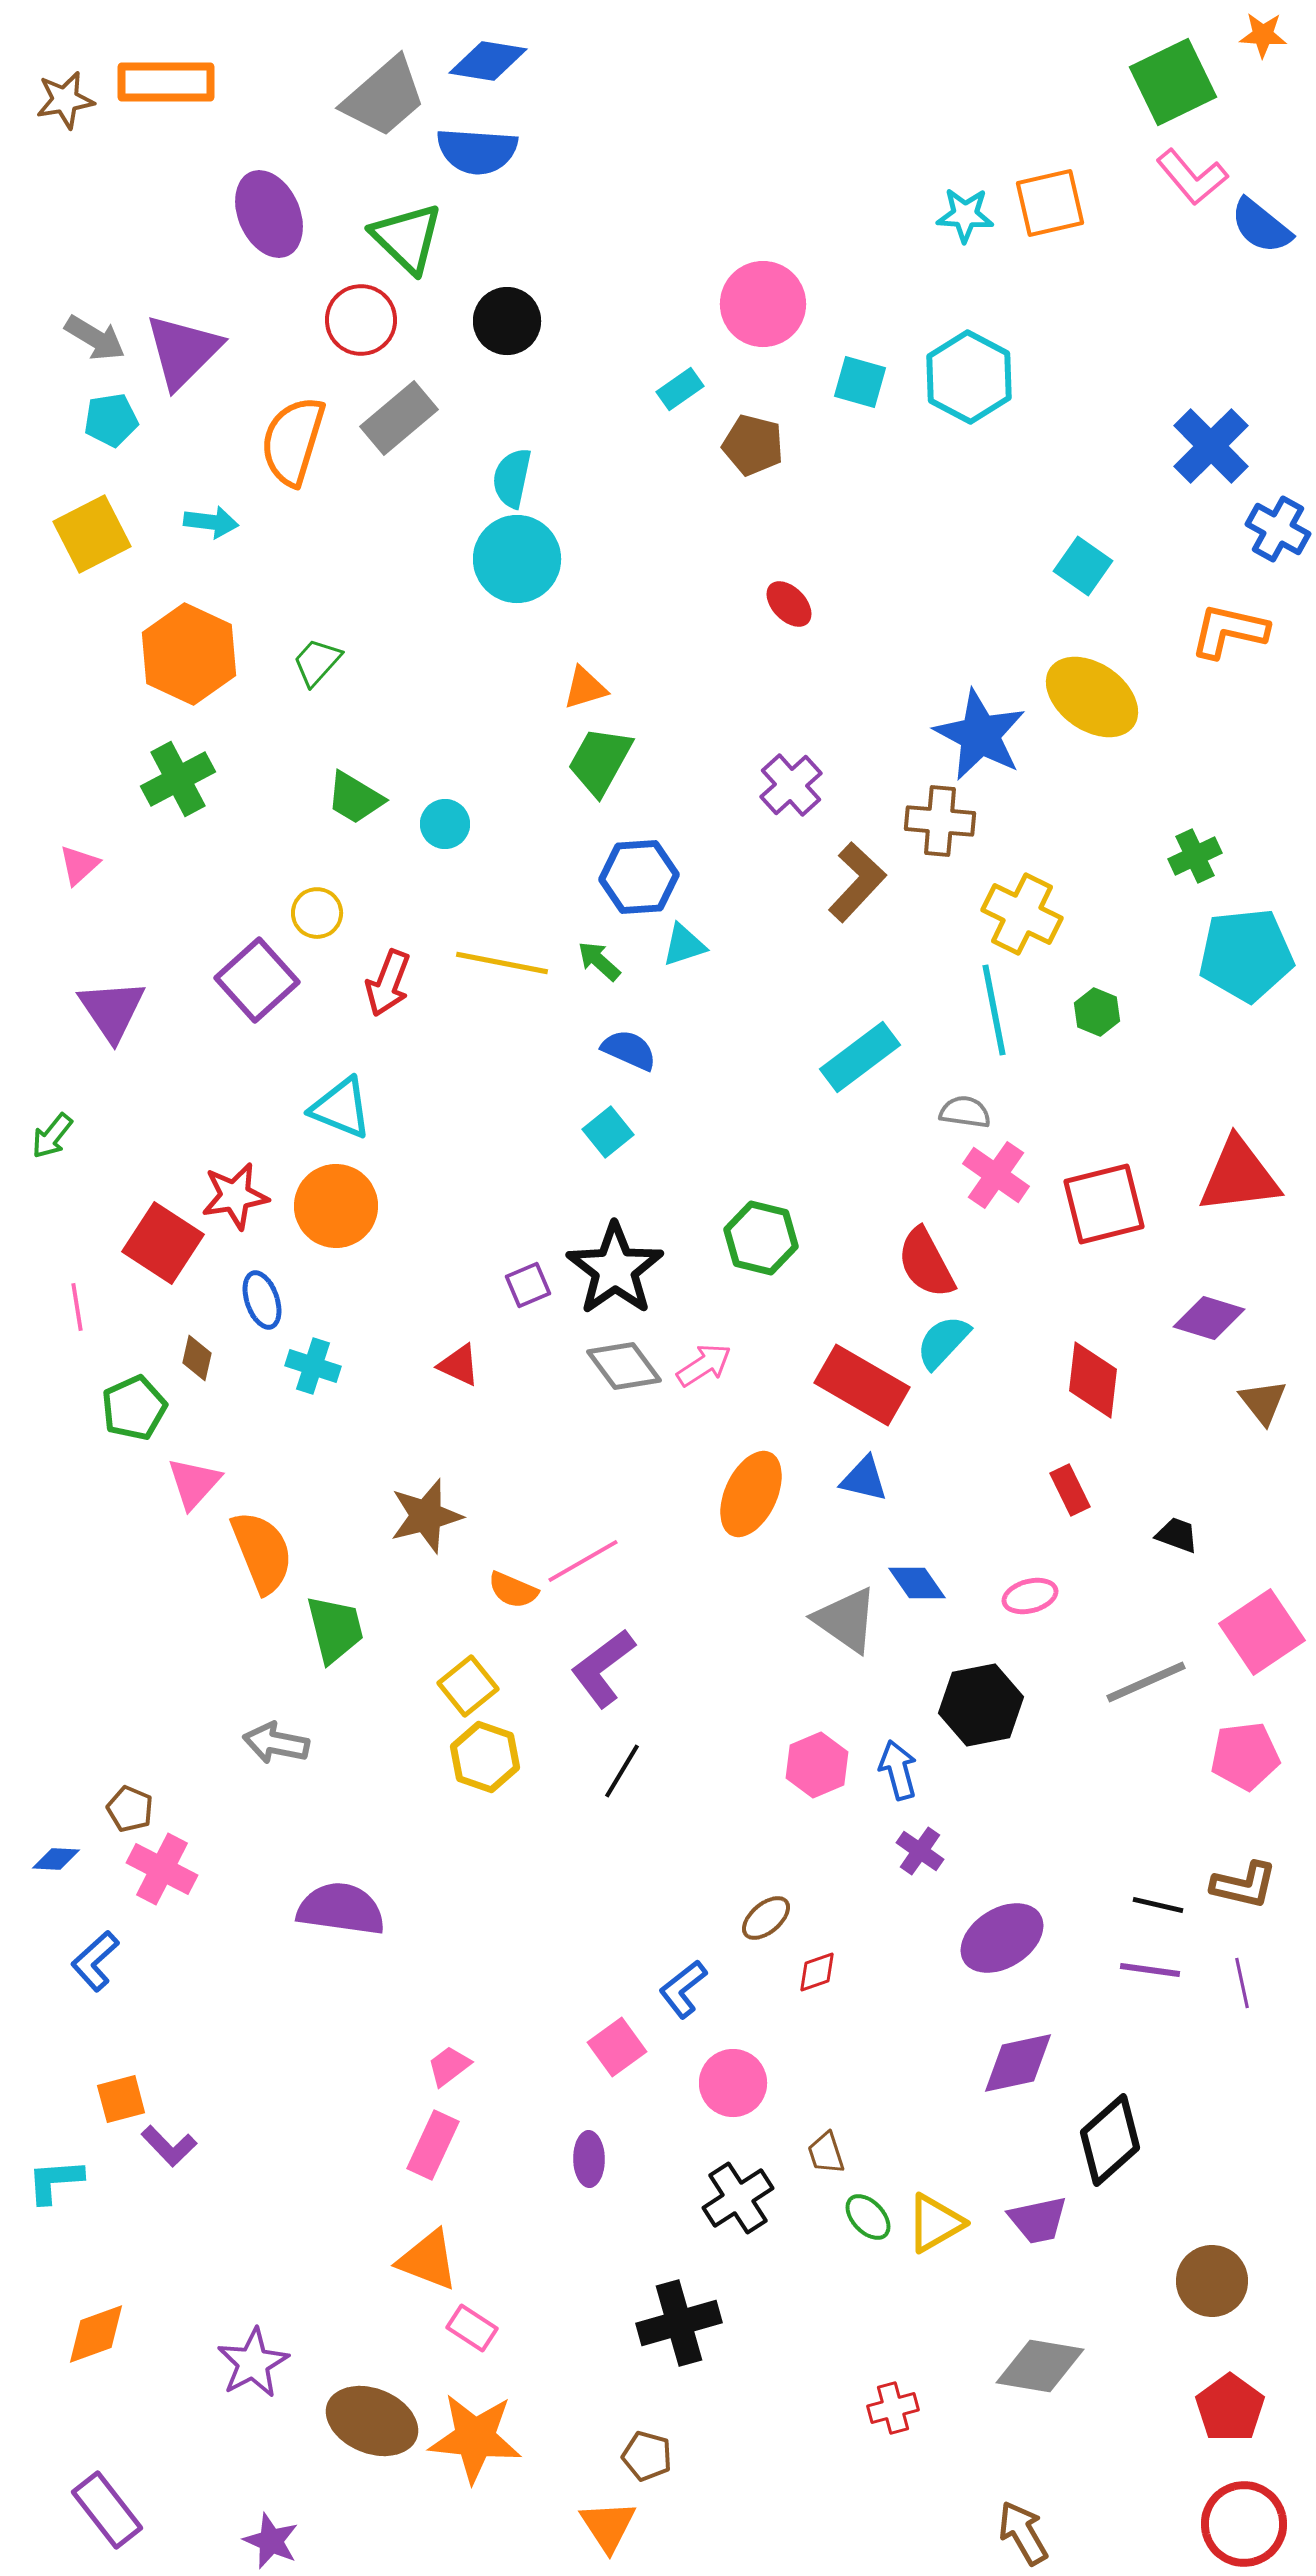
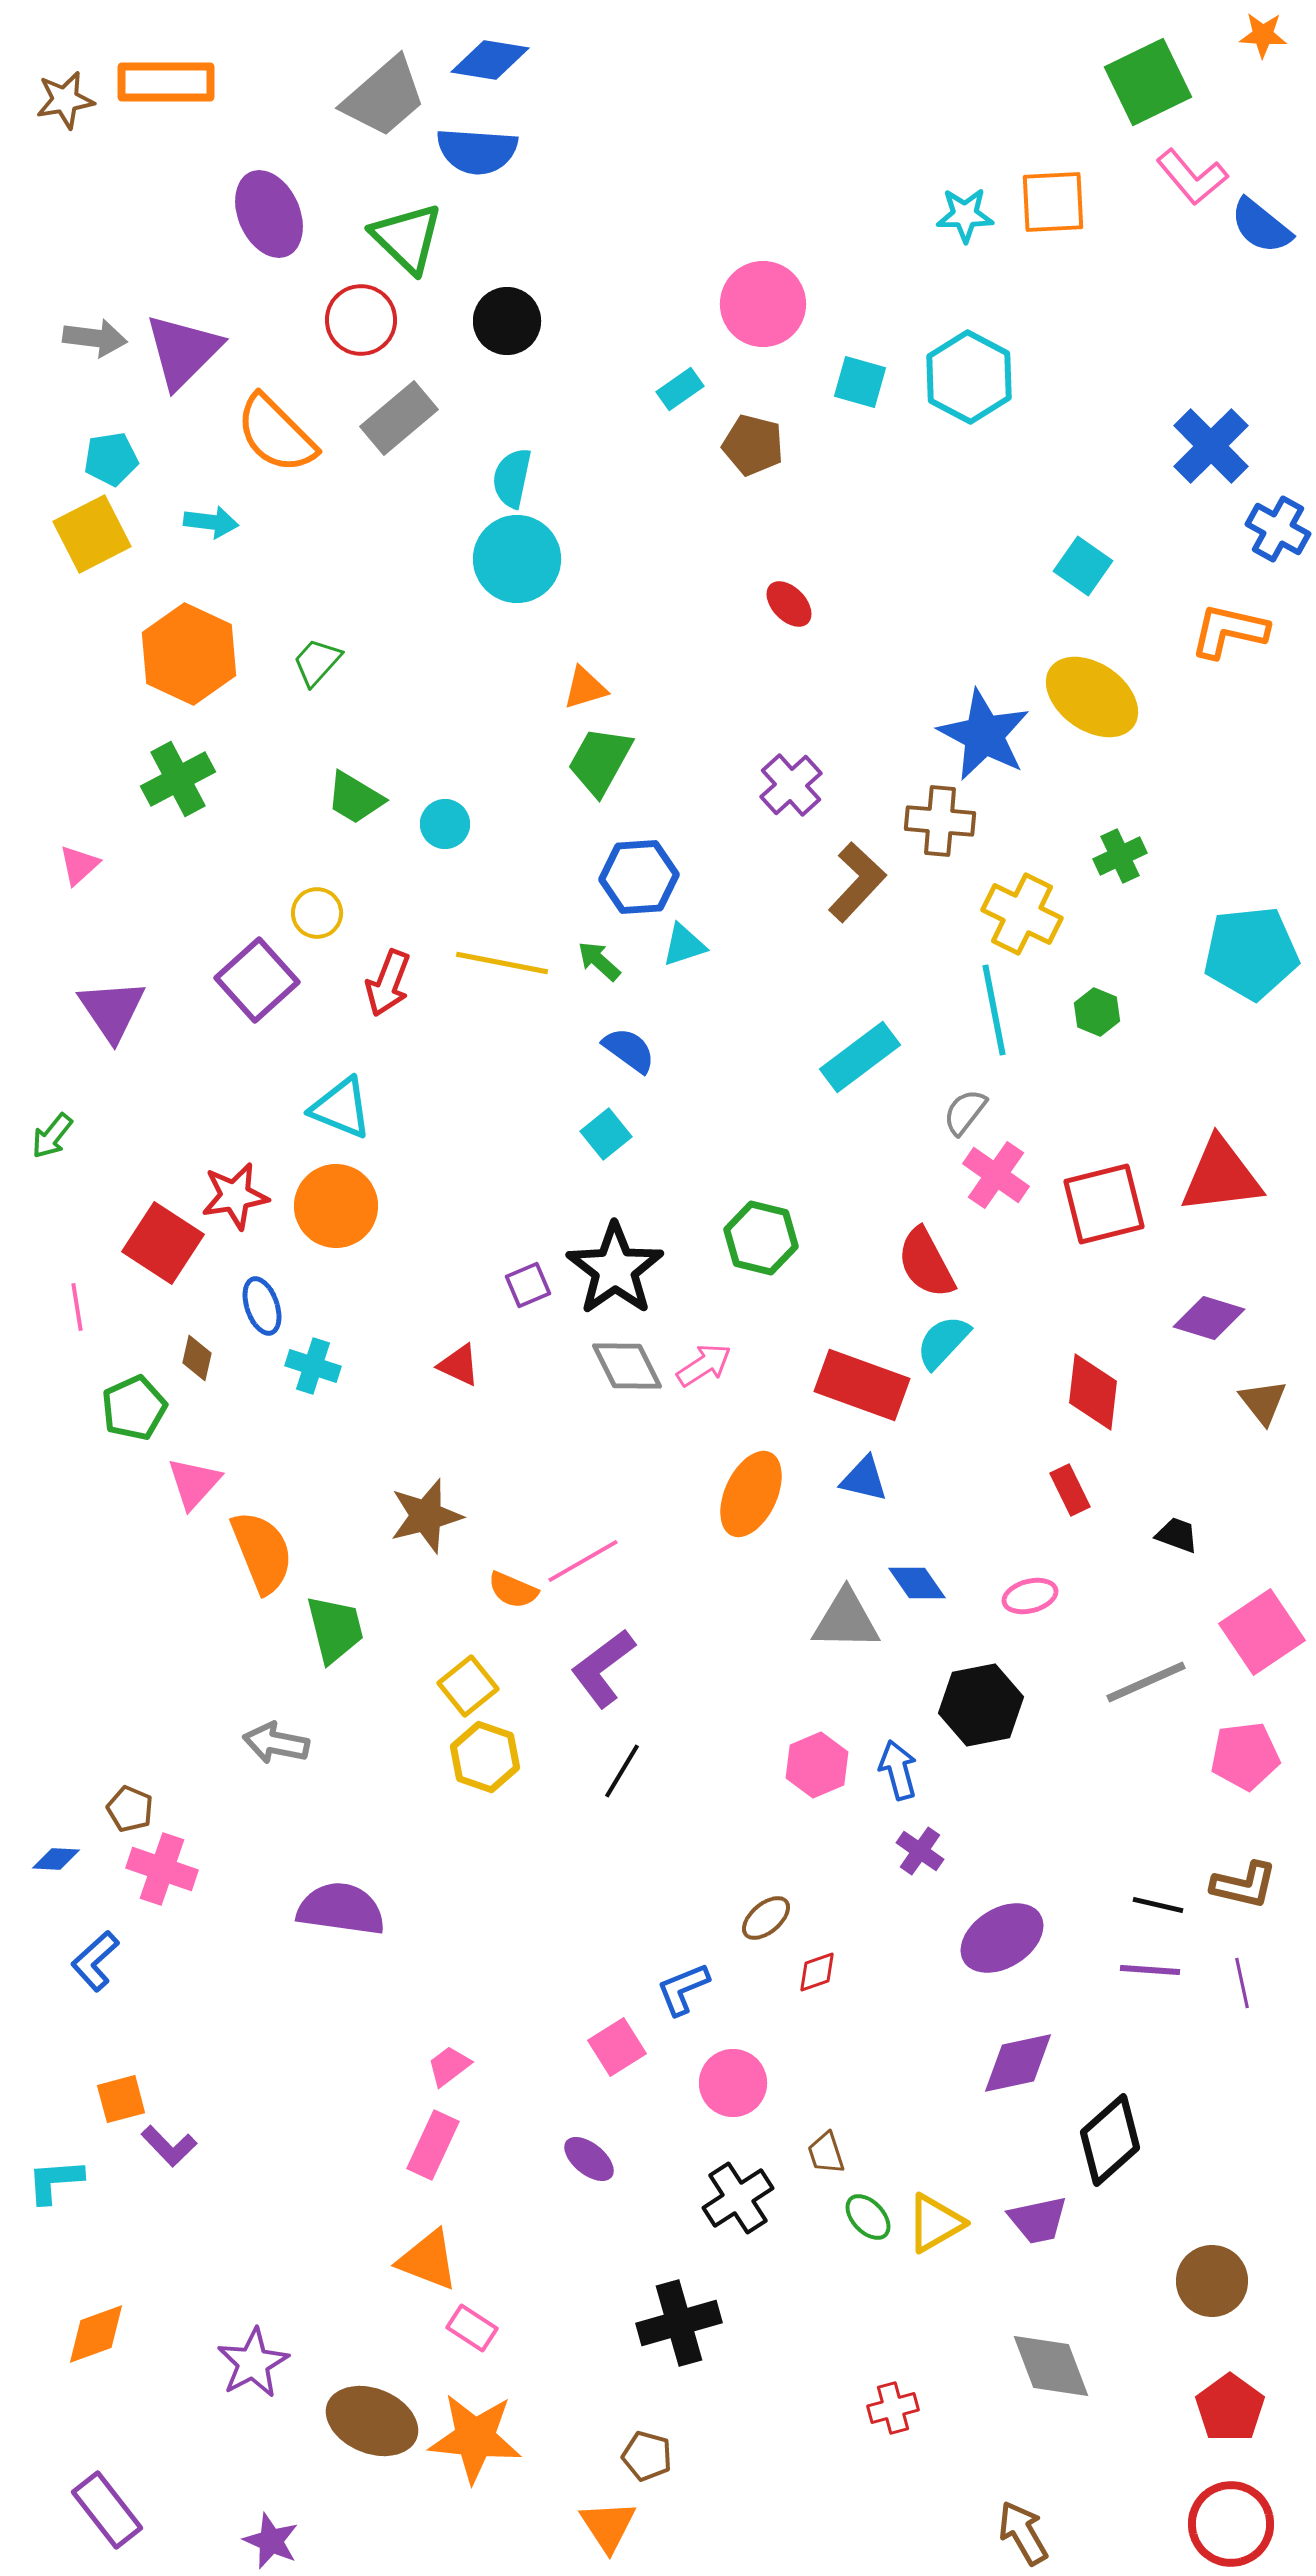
blue diamond at (488, 61): moved 2 px right, 1 px up
green square at (1173, 82): moved 25 px left
orange square at (1050, 203): moved 3 px right, 1 px up; rotated 10 degrees clockwise
cyan star at (965, 215): rotated 4 degrees counterclockwise
gray arrow at (95, 338): rotated 24 degrees counterclockwise
cyan pentagon at (111, 420): moved 39 px down
orange semicircle at (293, 441): moved 17 px left, 7 px up; rotated 62 degrees counterclockwise
blue star at (980, 735): moved 4 px right
green cross at (1195, 856): moved 75 px left
cyan pentagon at (1246, 955): moved 5 px right, 2 px up
blue semicircle at (629, 1050): rotated 12 degrees clockwise
gray semicircle at (965, 1112): rotated 60 degrees counterclockwise
cyan square at (608, 1132): moved 2 px left, 2 px down
red triangle at (1239, 1176): moved 18 px left
blue ellipse at (262, 1300): moved 6 px down
gray diamond at (624, 1366): moved 3 px right; rotated 10 degrees clockwise
red diamond at (1093, 1380): moved 12 px down
red rectangle at (862, 1385): rotated 10 degrees counterclockwise
gray triangle at (846, 1620): rotated 34 degrees counterclockwise
pink cross at (162, 1869): rotated 8 degrees counterclockwise
purple line at (1150, 1970): rotated 4 degrees counterclockwise
blue L-shape at (683, 1989): rotated 16 degrees clockwise
pink square at (617, 2047): rotated 4 degrees clockwise
purple ellipse at (589, 2159): rotated 50 degrees counterclockwise
gray diamond at (1040, 2366): moved 11 px right; rotated 60 degrees clockwise
red circle at (1244, 2524): moved 13 px left
